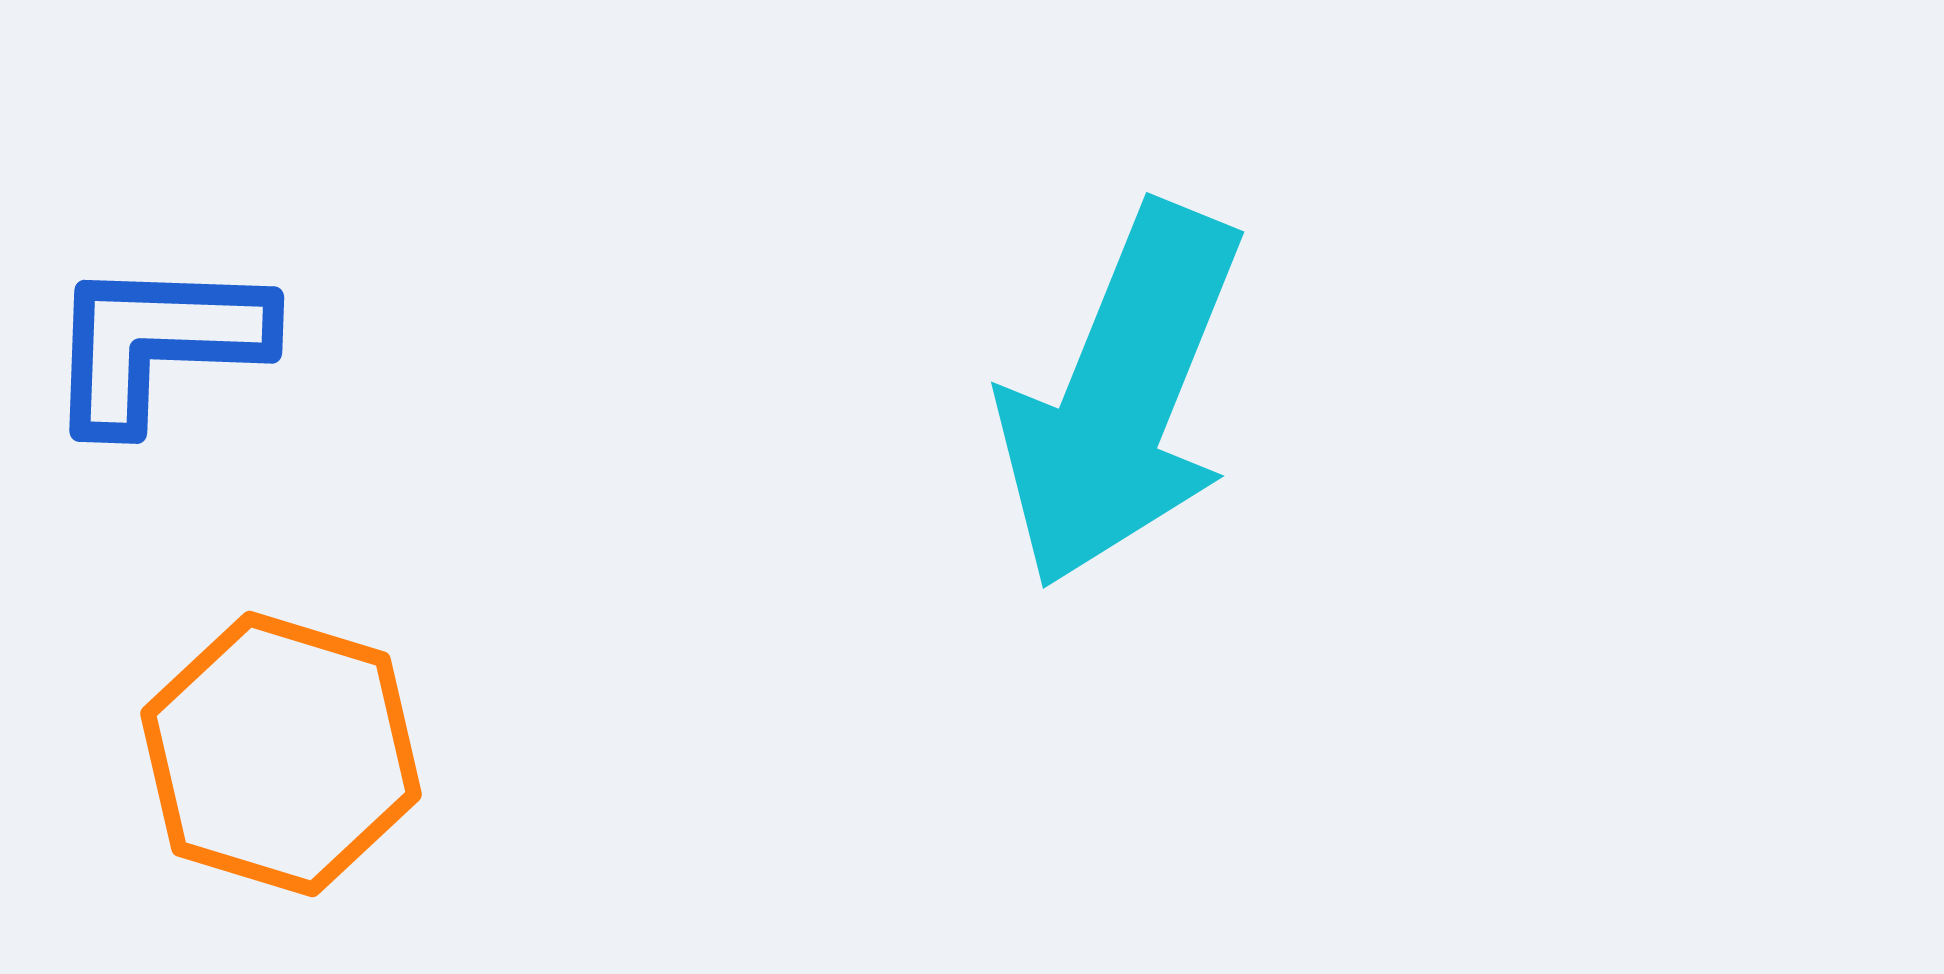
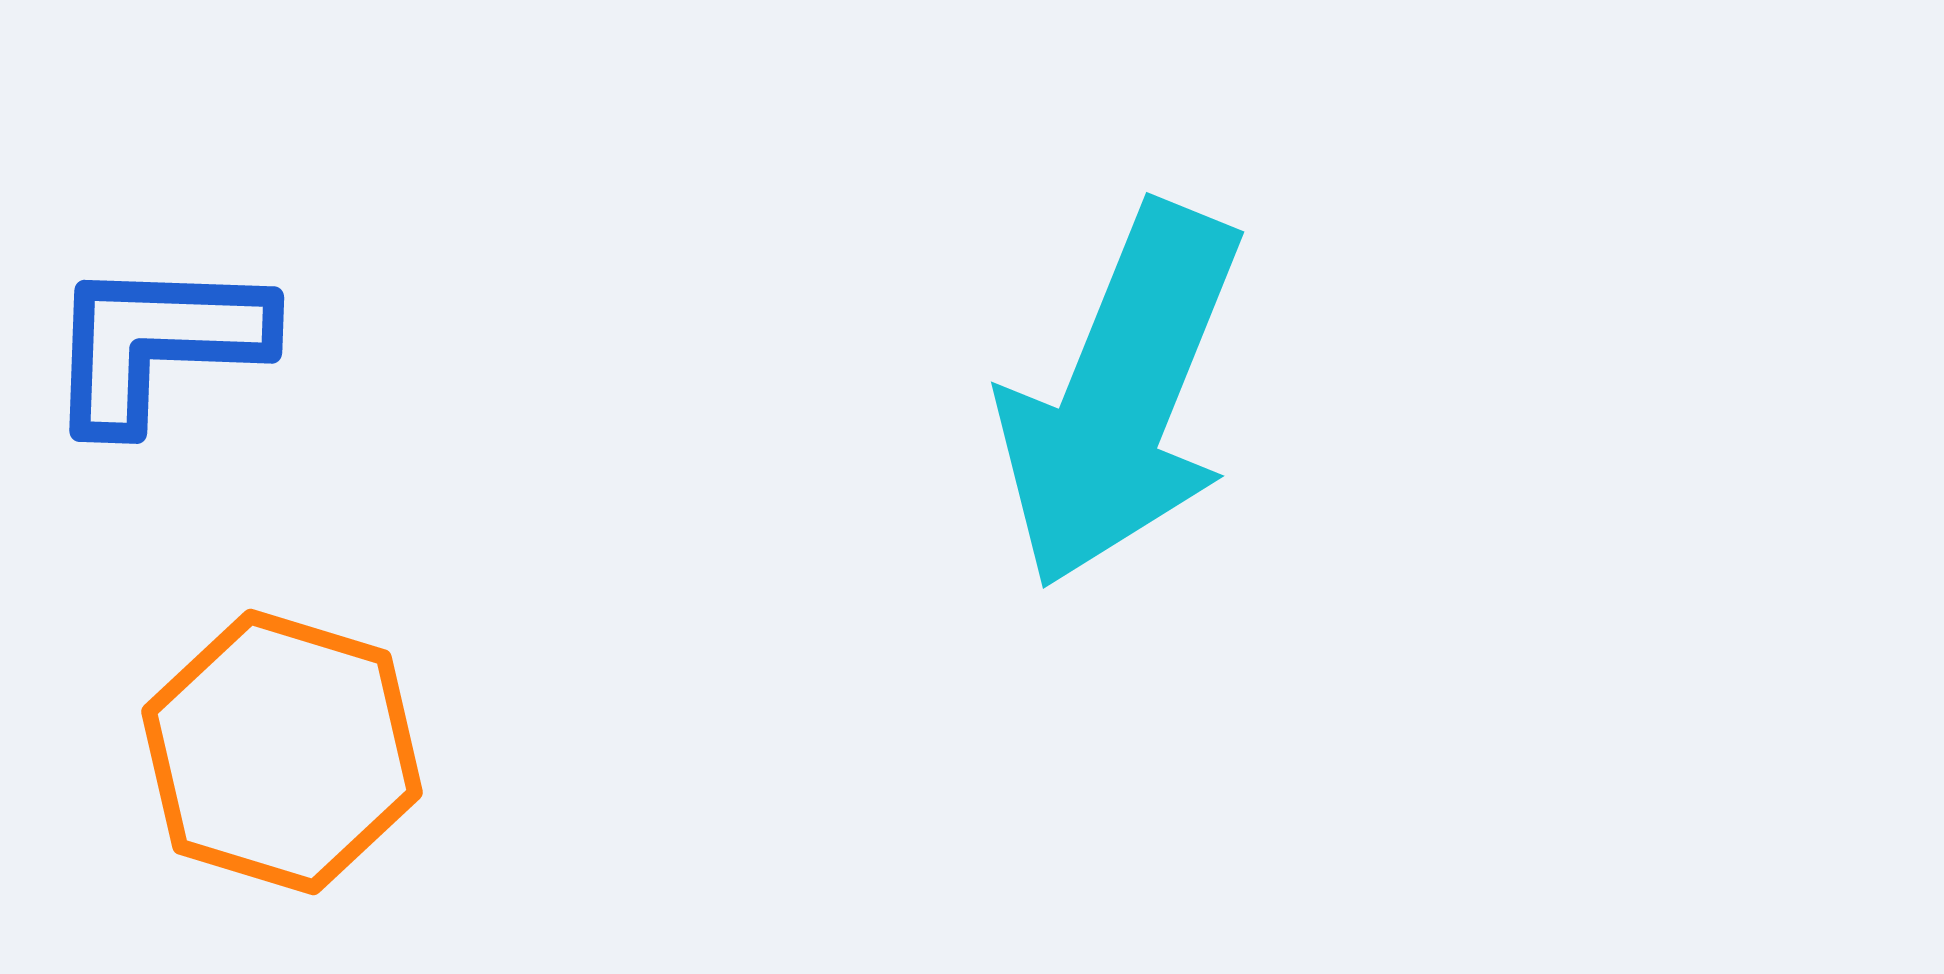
orange hexagon: moved 1 px right, 2 px up
